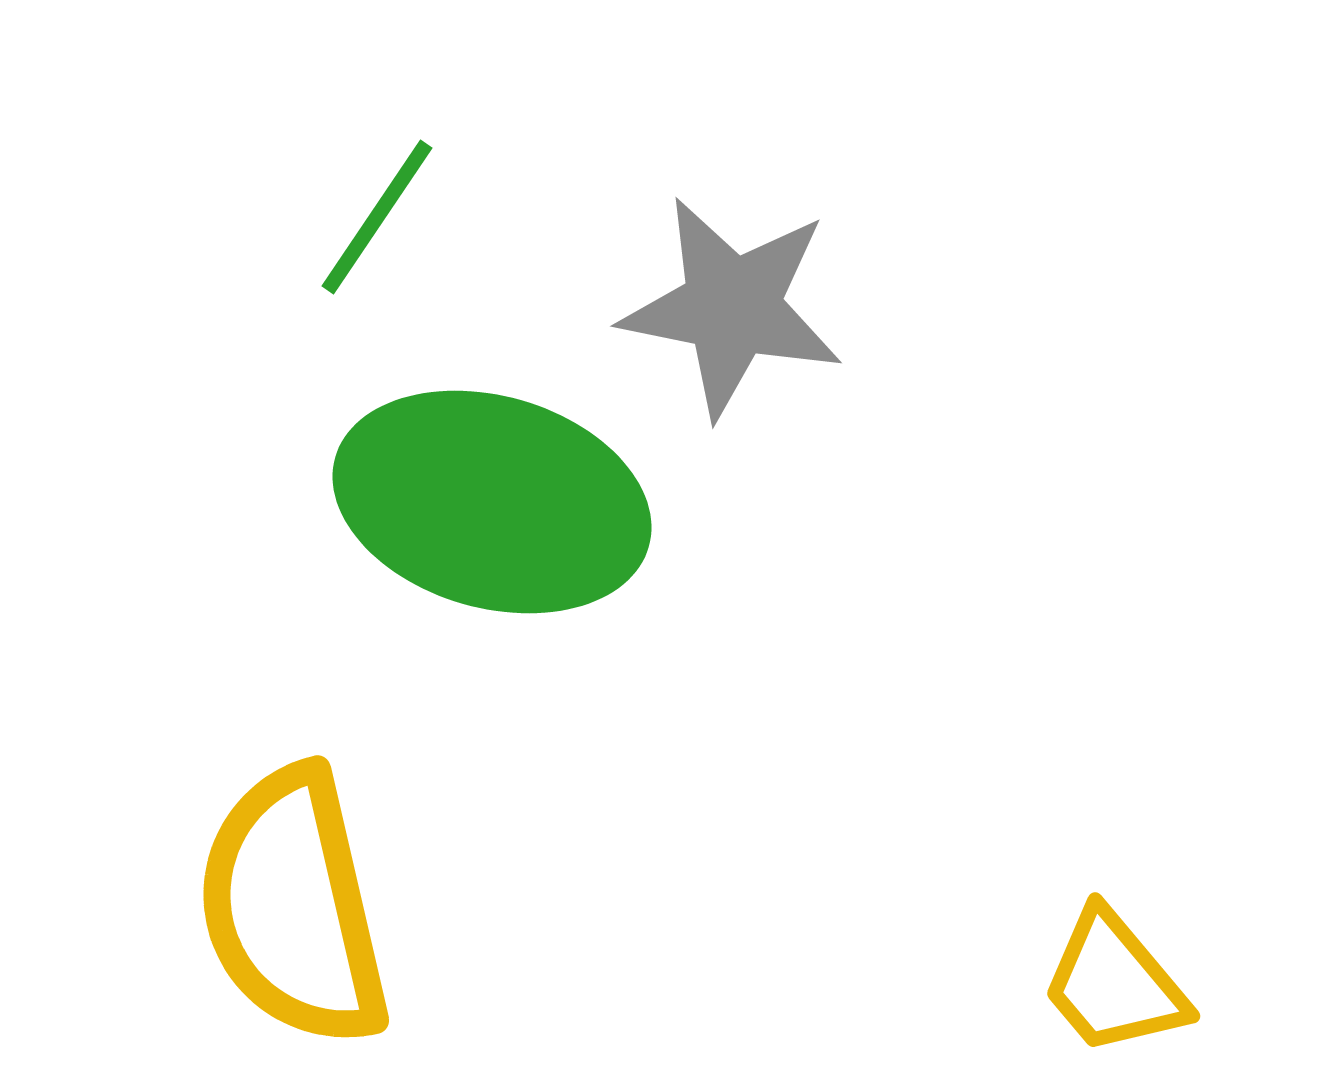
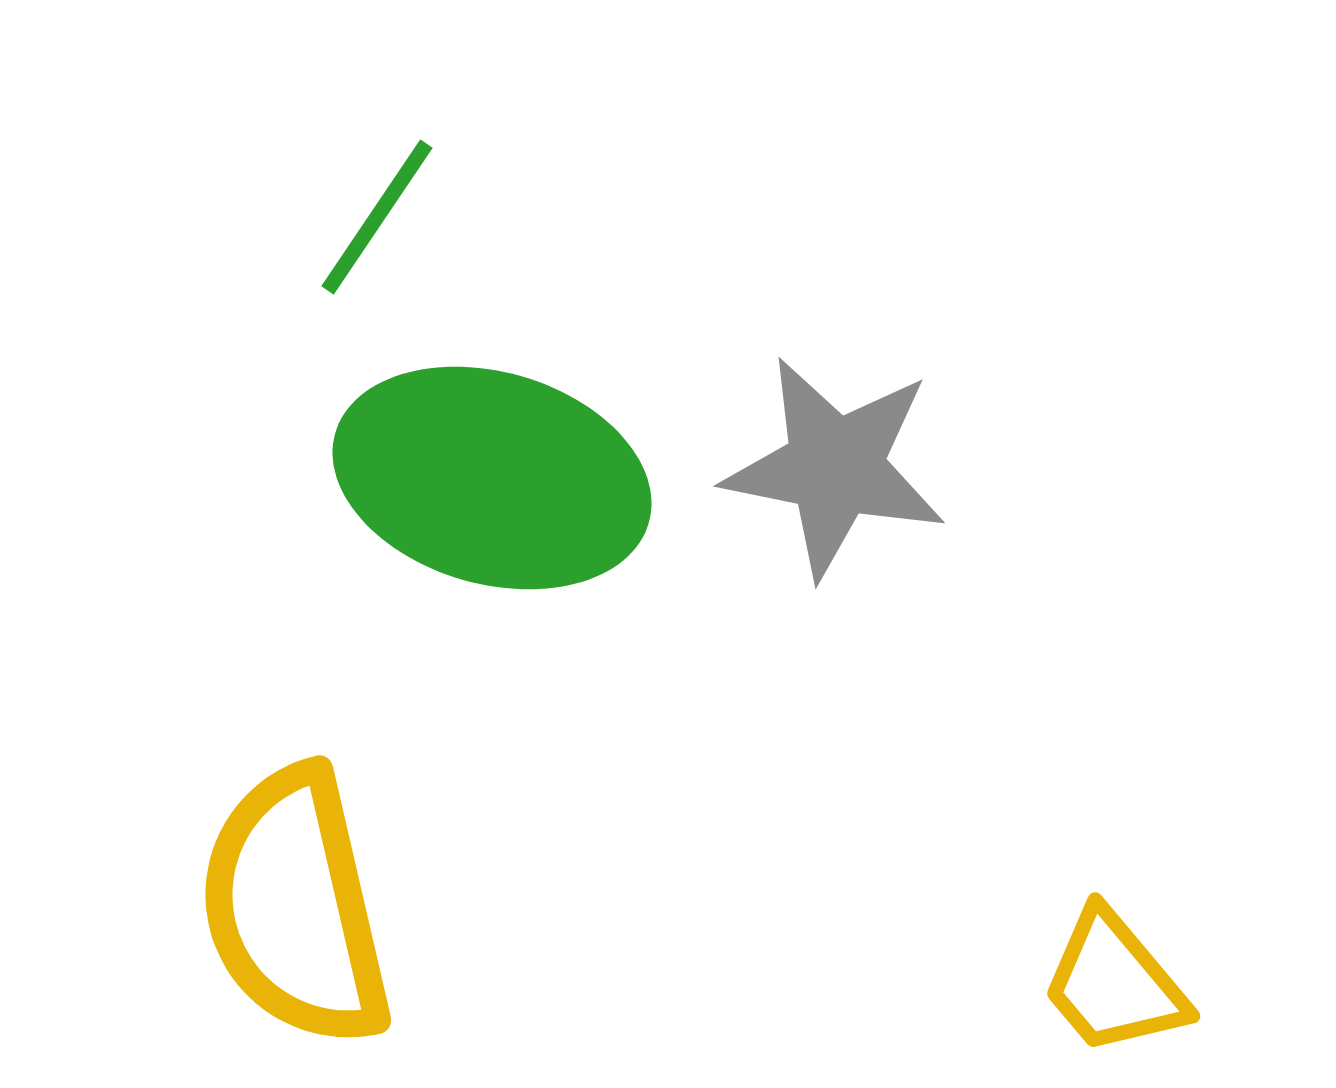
gray star: moved 103 px right, 160 px down
green ellipse: moved 24 px up
yellow semicircle: moved 2 px right
